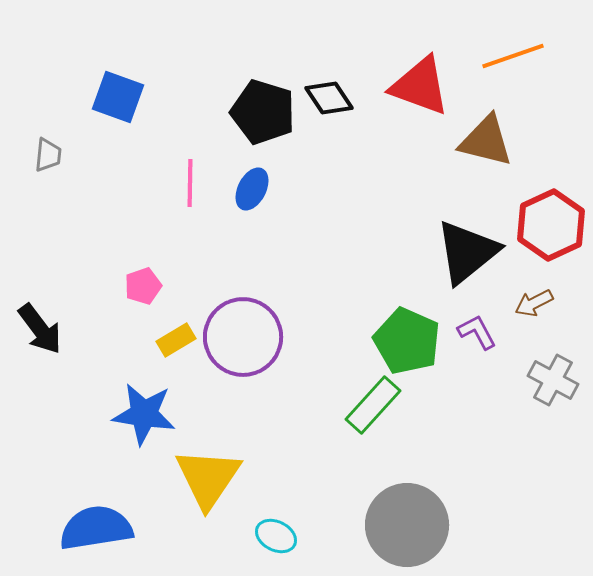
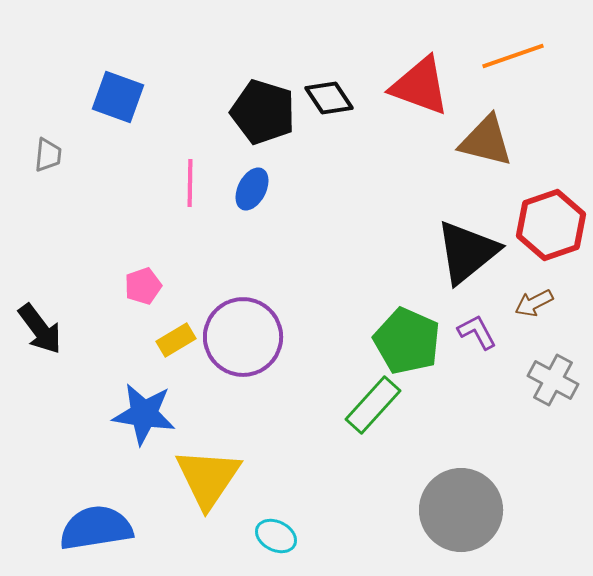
red hexagon: rotated 6 degrees clockwise
gray circle: moved 54 px right, 15 px up
